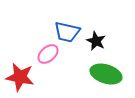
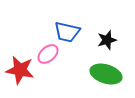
black star: moved 11 px right, 1 px up; rotated 30 degrees clockwise
red star: moved 7 px up
